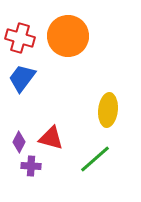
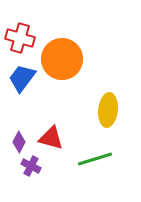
orange circle: moved 6 px left, 23 px down
green line: rotated 24 degrees clockwise
purple cross: rotated 24 degrees clockwise
